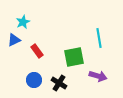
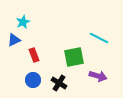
cyan line: rotated 54 degrees counterclockwise
red rectangle: moved 3 px left, 4 px down; rotated 16 degrees clockwise
blue circle: moved 1 px left
